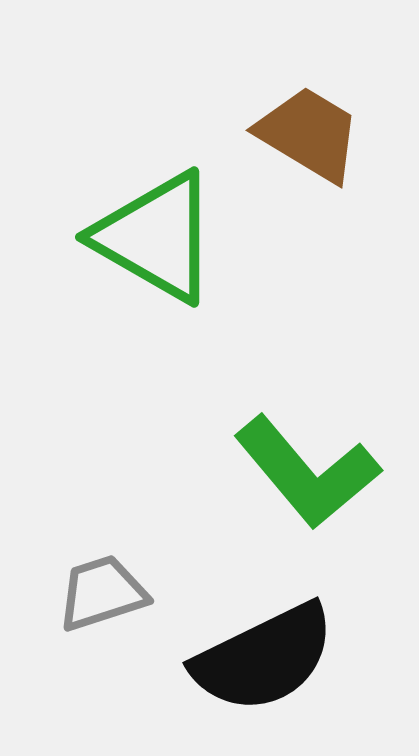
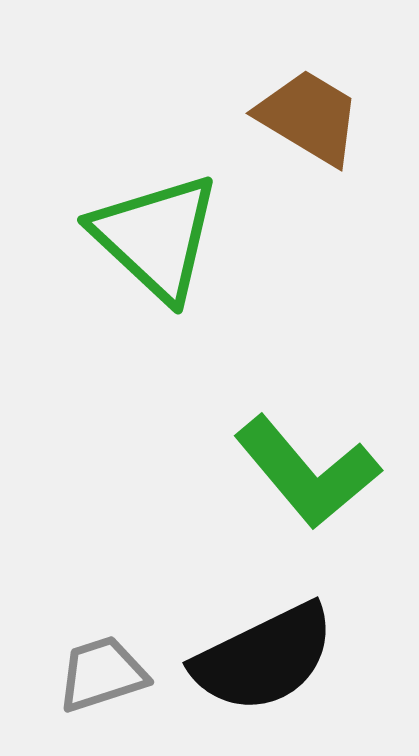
brown trapezoid: moved 17 px up
green triangle: rotated 13 degrees clockwise
gray trapezoid: moved 81 px down
